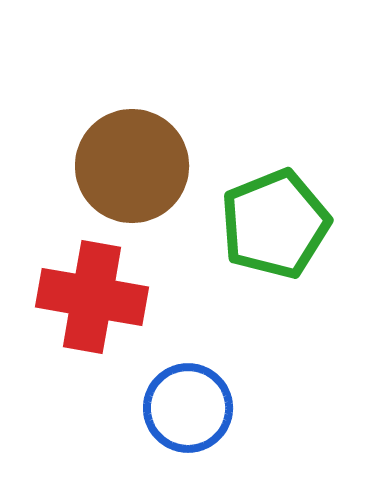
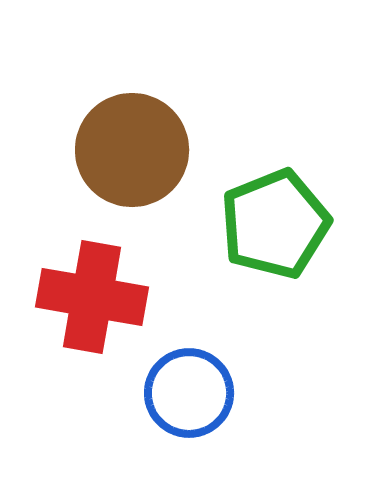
brown circle: moved 16 px up
blue circle: moved 1 px right, 15 px up
